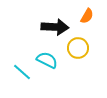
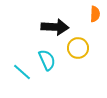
orange semicircle: moved 8 px right, 2 px up; rotated 28 degrees counterclockwise
cyan semicircle: rotated 40 degrees clockwise
